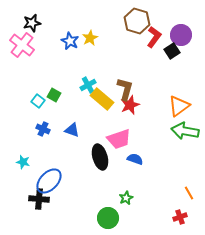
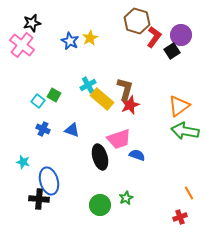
blue semicircle: moved 2 px right, 4 px up
blue ellipse: rotated 60 degrees counterclockwise
green circle: moved 8 px left, 13 px up
